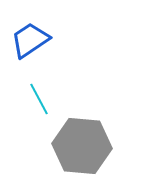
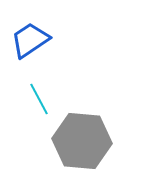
gray hexagon: moved 5 px up
